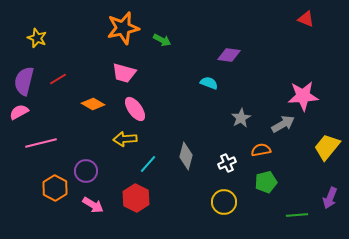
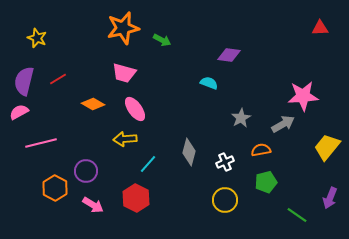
red triangle: moved 14 px right, 9 px down; rotated 24 degrees counterclockwise
gray diamond: moved 3 px right, 4 px up
white cross: moved 2 px left, 1 px up
yellow circle: moved 1 px right, 2 px up
green line: rotated 40 degrees clockwise
